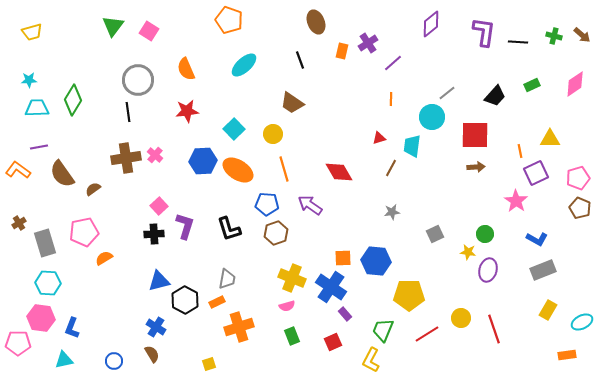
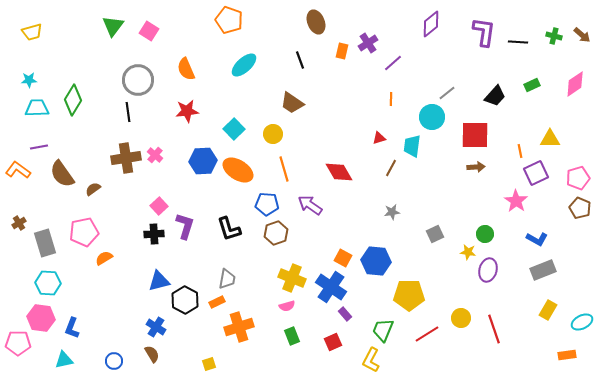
orange square at (343, 258): rotated 30 degrees clockwise
